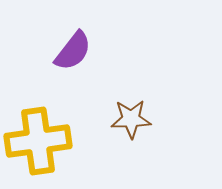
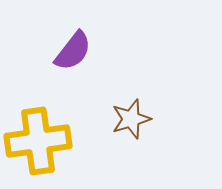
brown star: rotated 15 degrees counterclockwise
